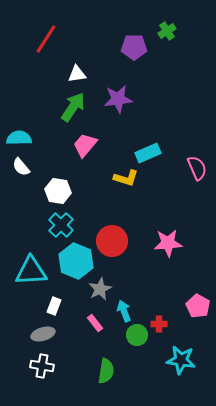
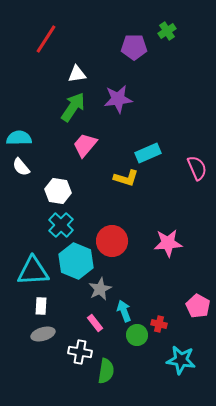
cyan triangle: moved 2 px right
white rectangle: moved 13 px left; rotated 18 degrees counterclockwise
red cross: rotated 14 degrees clockwise
white cross: moved 38 px right, 14 px up
